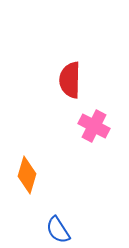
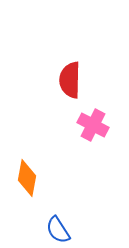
pink cross: moved 1 px left, 1 px up
orange diamond: moved 3 px down; rotated 6 degrees counterclockwise
